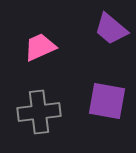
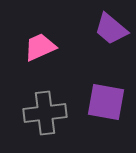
purple square: moved 1 px left, 1 px down
gray cross: moved 6 px right, 1 px down
